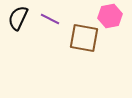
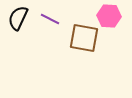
pink hexagon: moved 1 px left; rotated 15 degrees clockwise
